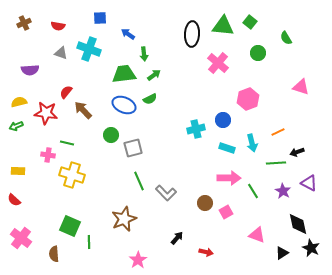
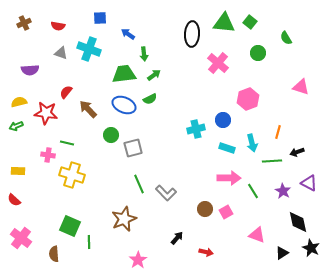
green triangle at (223, 26): moved 1 px right, 3 px up
brown arrow at (83, 110): moved 5 px right, 1 px up
orange line at (278, 132): rotated 48 degrees counterclockwise
green line at (276, 163): moved 4 px left, 2 px up
green line at (139, 181): moved 3 px down
brown circle at (205, 203): moved 6 px down
black diamond at (298, 224): moved 2 px up
